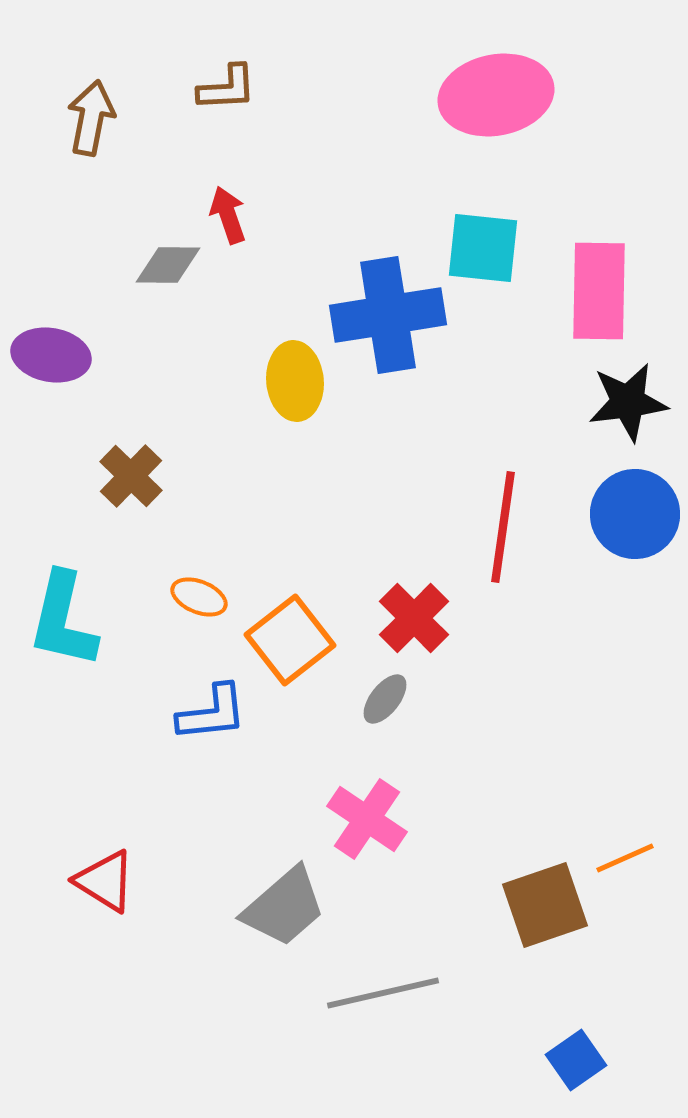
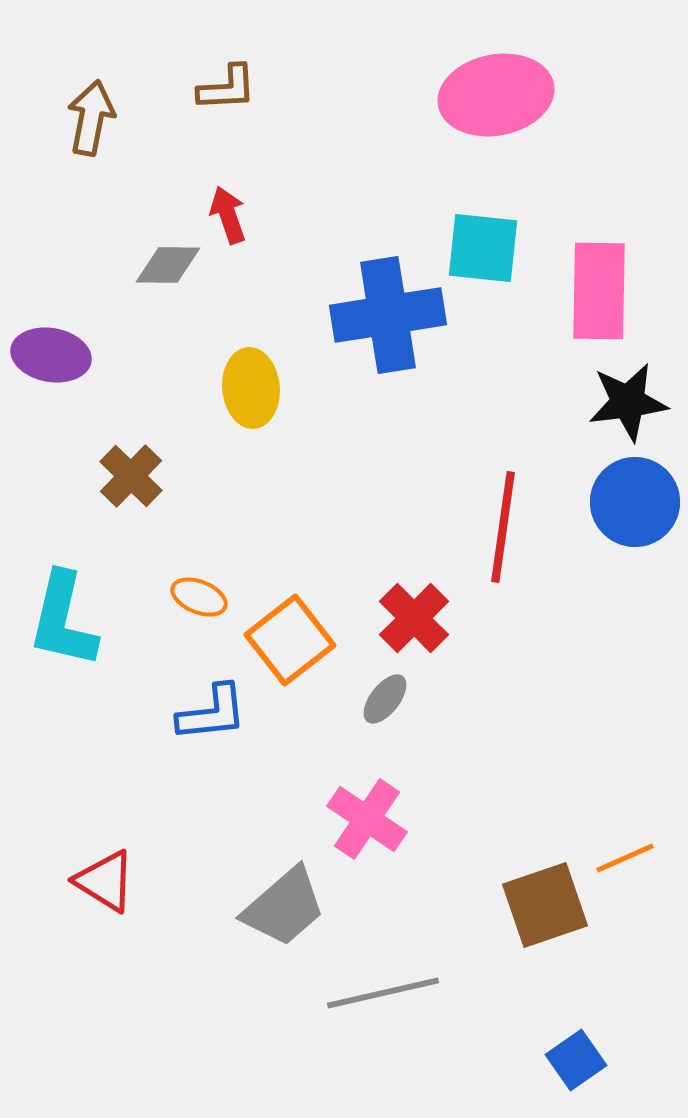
yellow ellipse: moved 44 px left, 7 px down
blue circle: moved 12 px up
